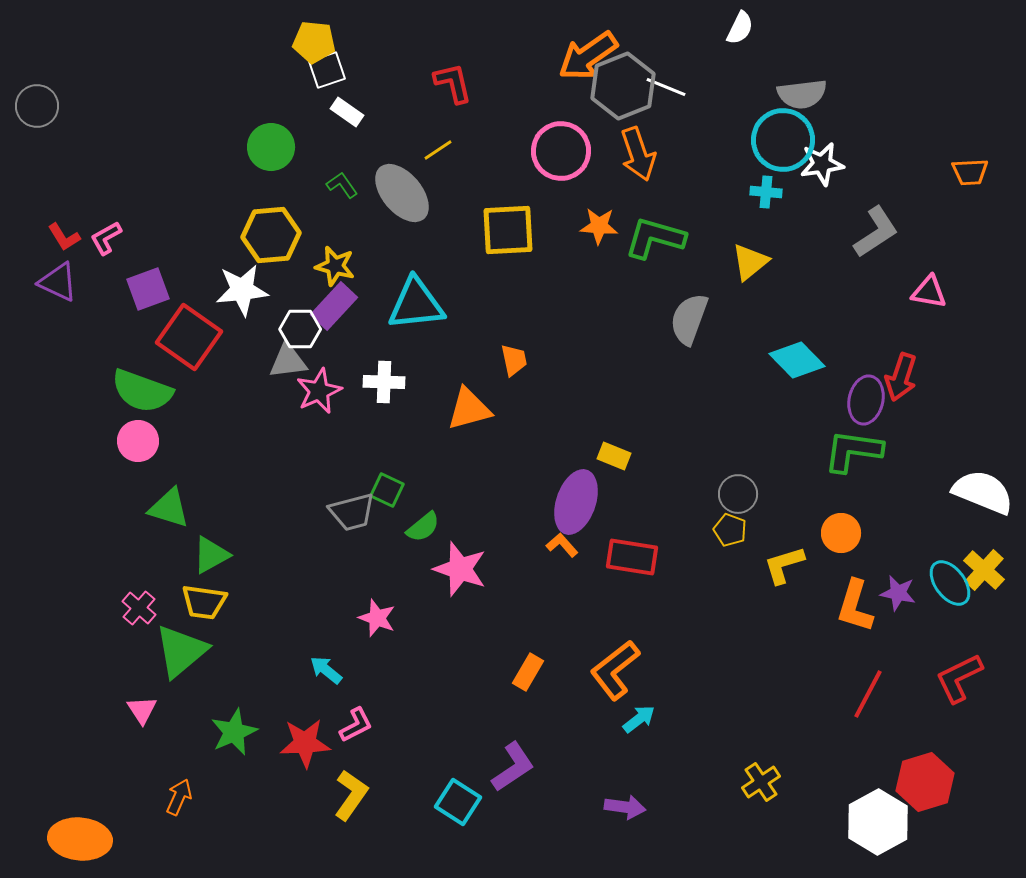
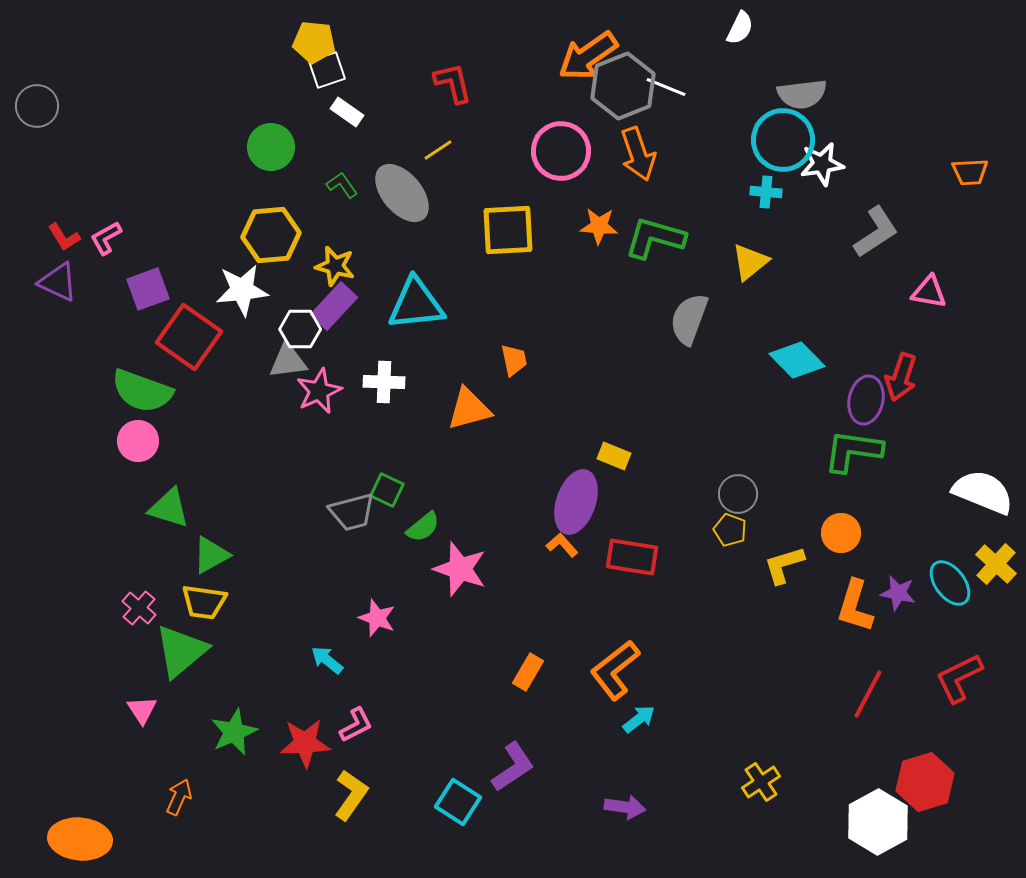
yellow cross at (984, 570): moved 12 px right, 6 px up
cyan arrow at (326, 670): moved 1 px right, 10 px up
